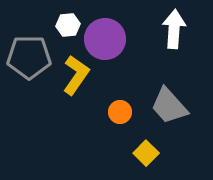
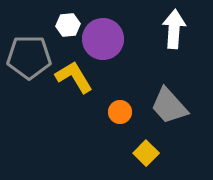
purple circle: moved 2 px left
yellow L-shape: moved 2 px left, 2 px down; rotated 66 degrees counterclockwise
